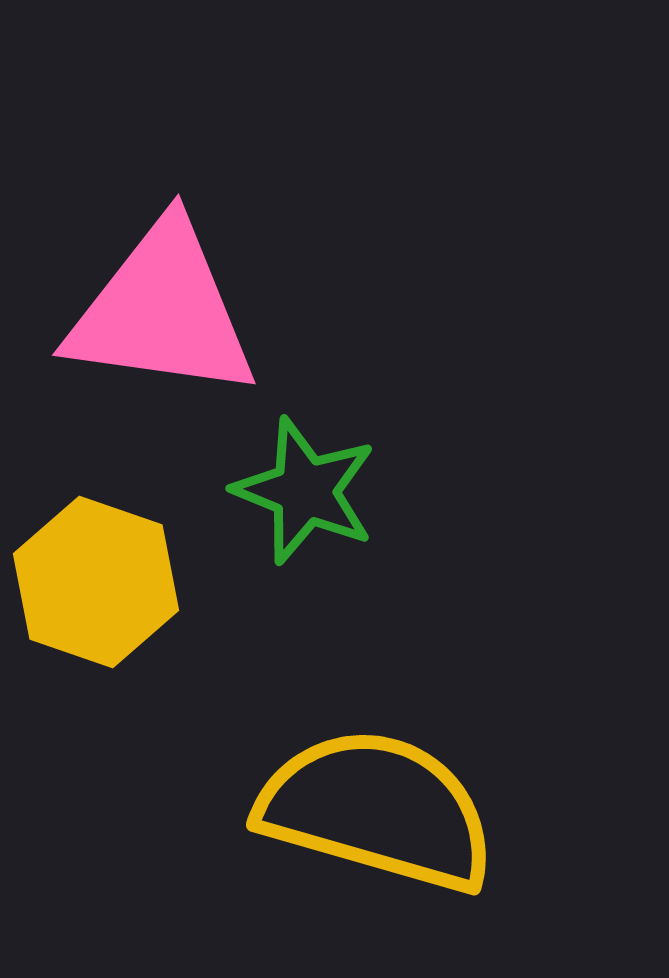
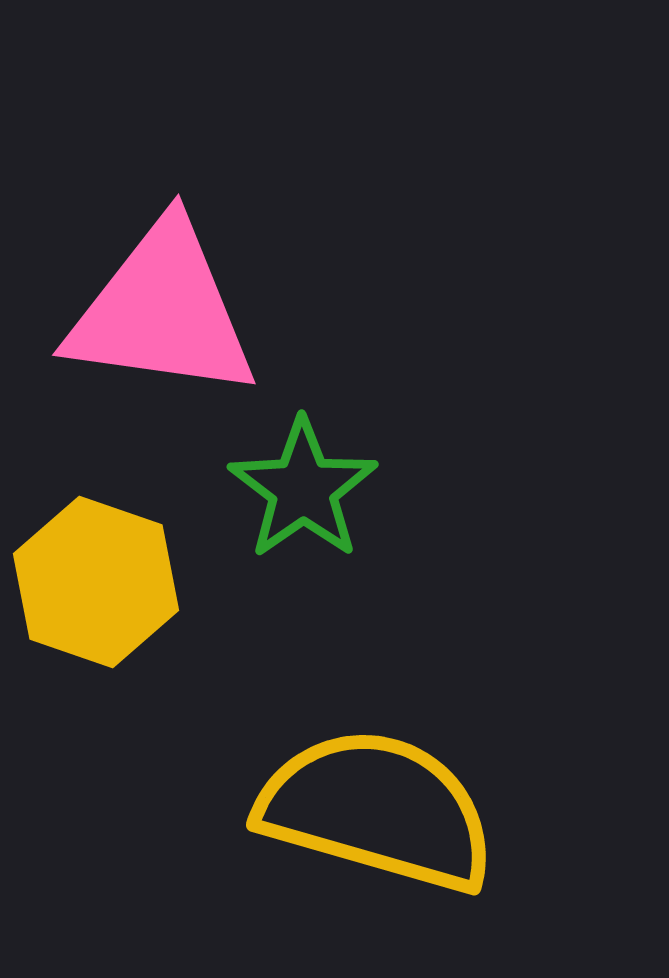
green star: moved 2 px left, 2 px up; rotated 15 degrees clockwise
